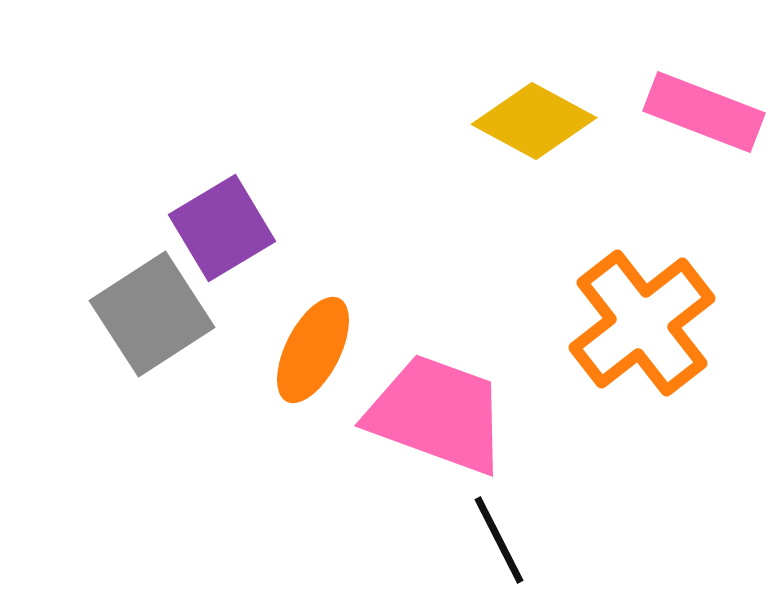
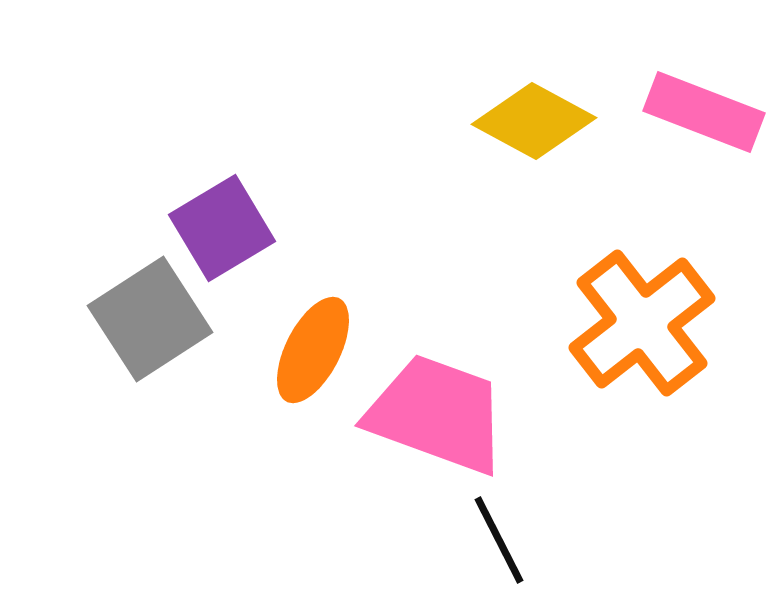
gray square: moved 2 px left, 5 px down
